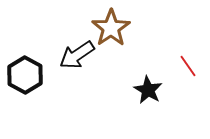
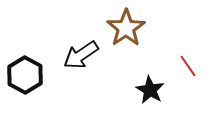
brown star: moved 15 px right
black arrow: moved 4 px right
black star: moved 2 px right
